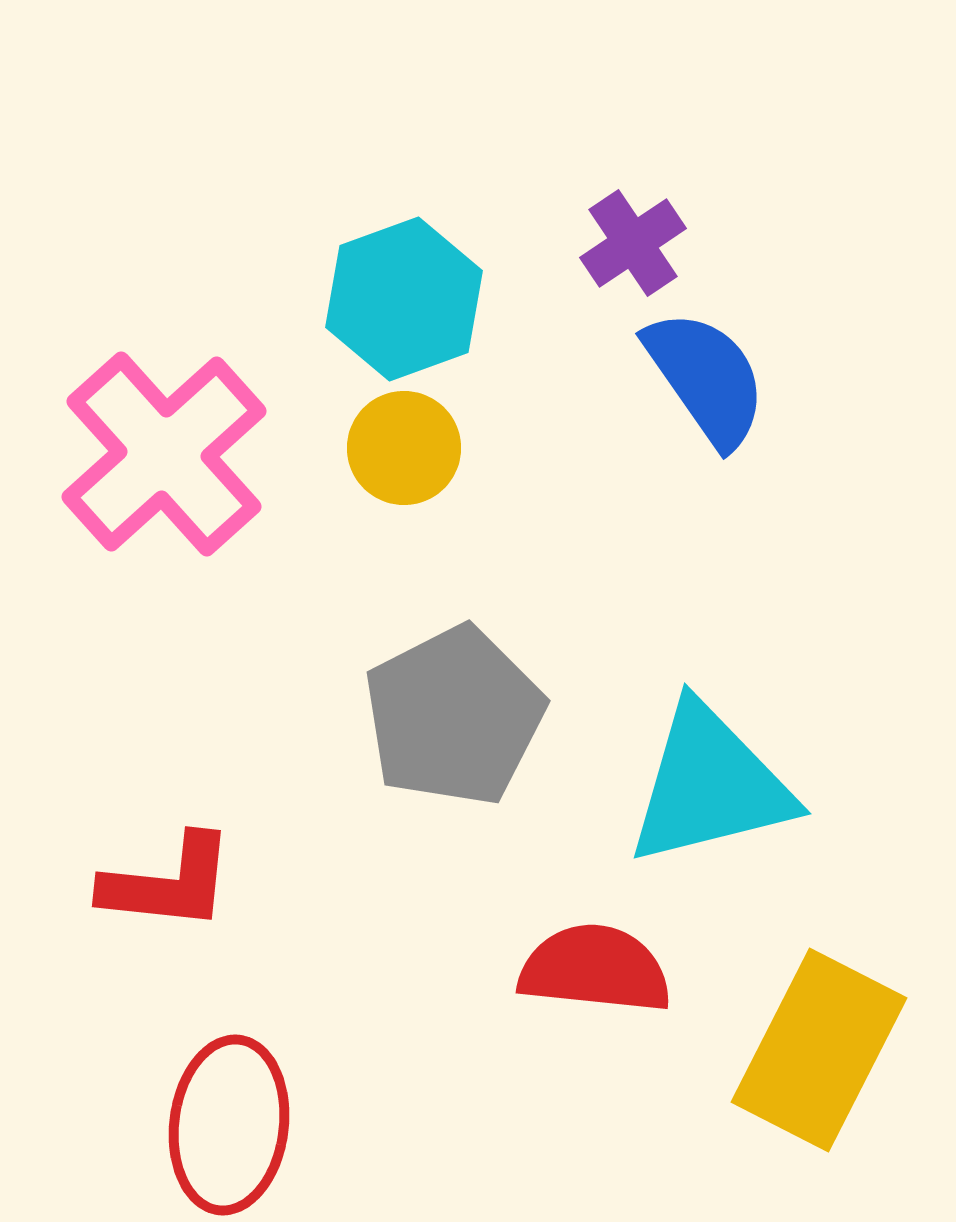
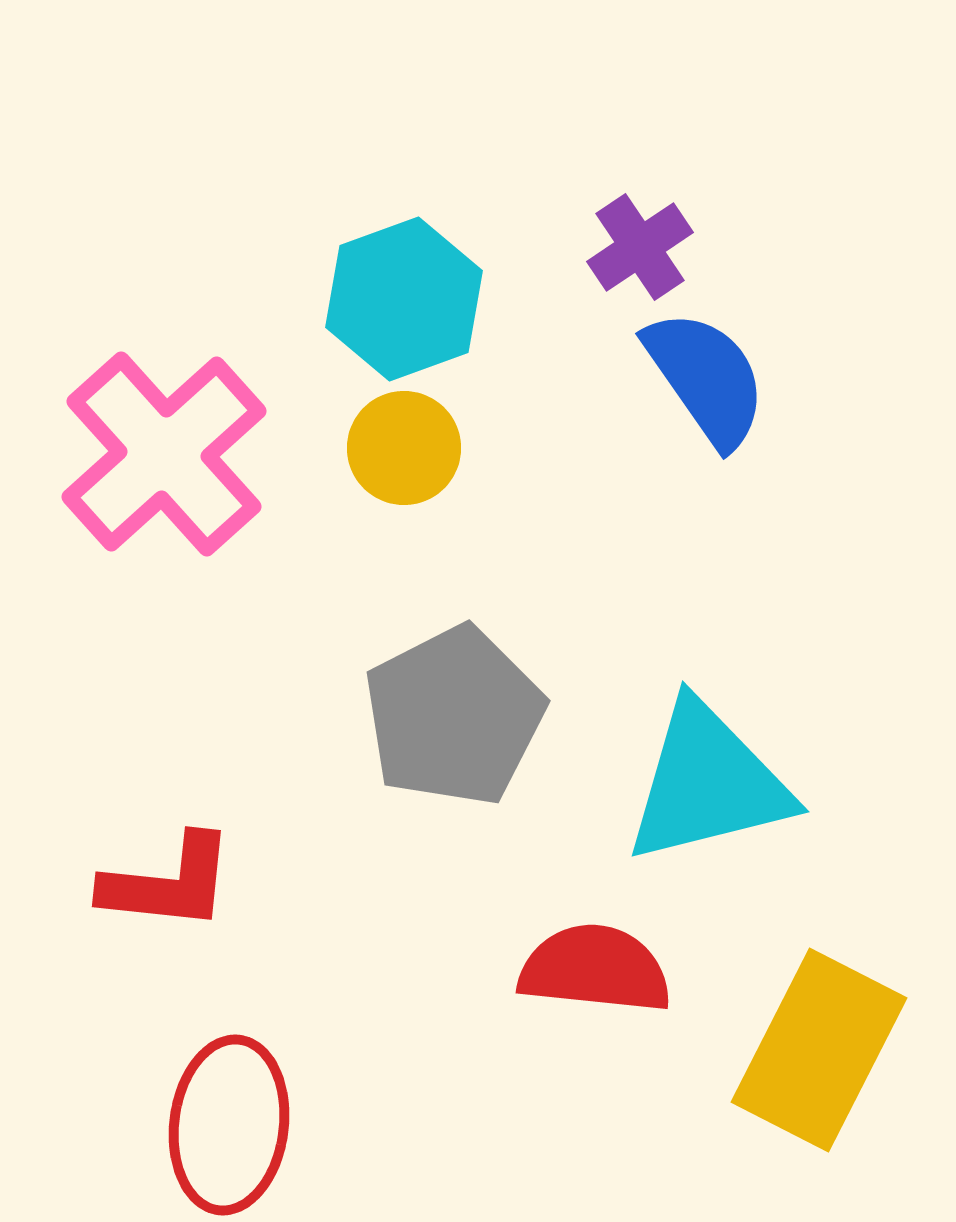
purple cross: moved 7 px right, 4 px down
cyan triangle: moved 2 px left, 2 px up
